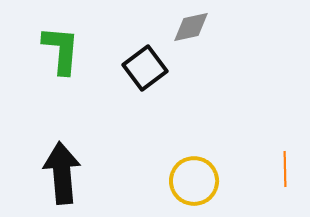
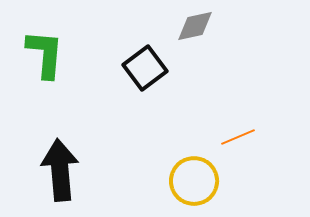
gray diamond: moved 4 px right, 1 px up
green L-shape: moved 16 px left, 4 px down
orange line: moved 47 px left, 32 px up; rotated 68 degrees clockwise
black arrow: moved 2 px left, 3 px up
